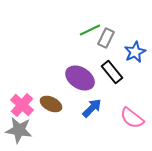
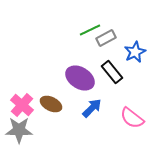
gray rectangle: rotated 36 degrees clockwise
gray star: rotated 8 degrees counterclockwise
